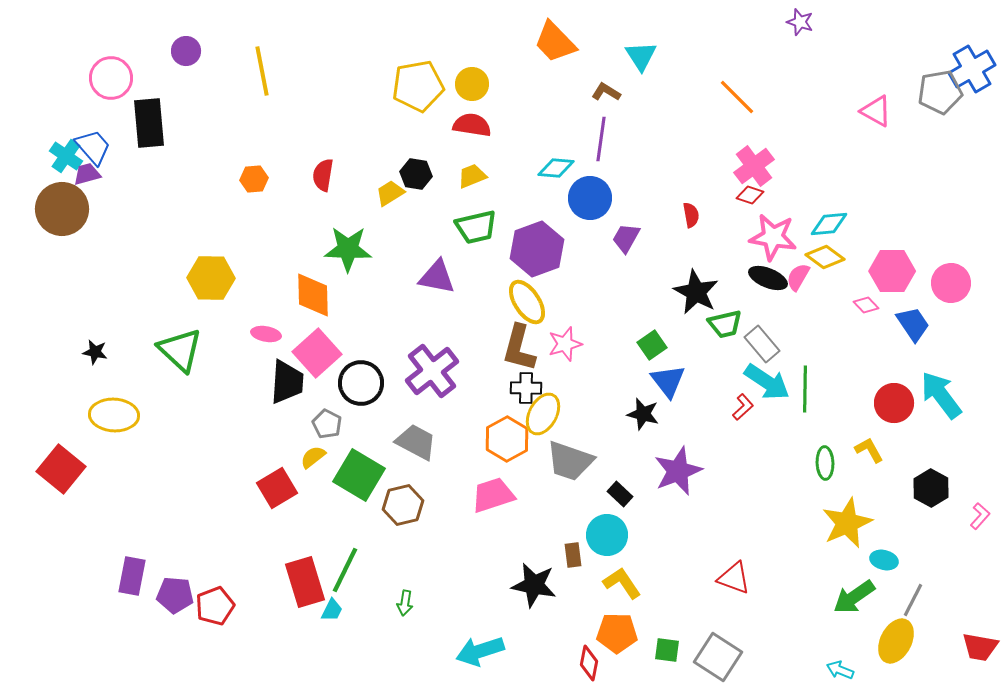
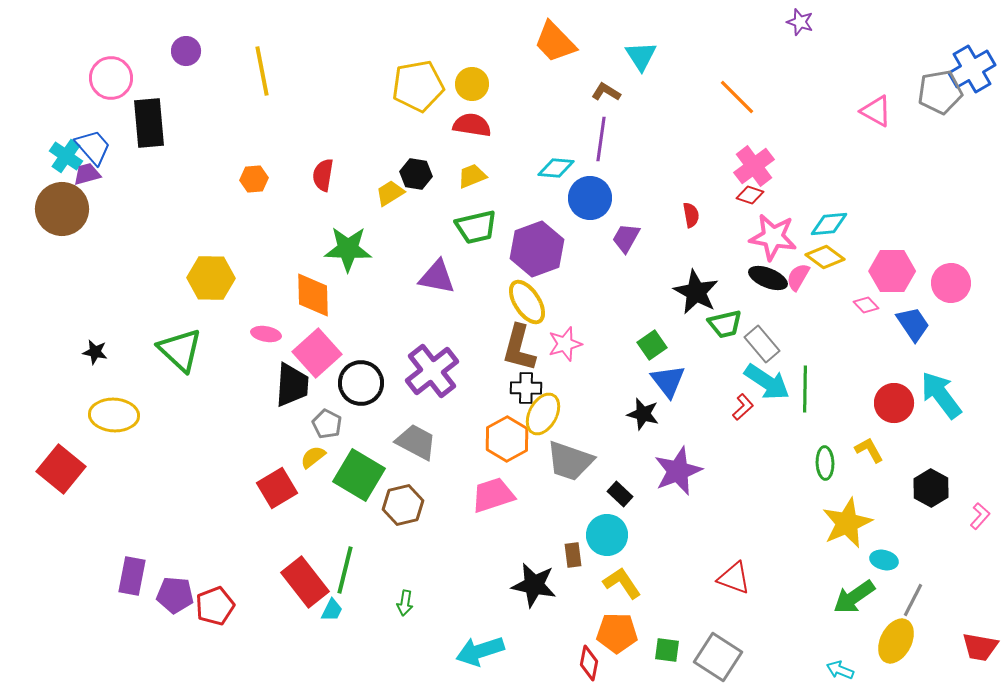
black trapezoid at (287, 382): moved 5 px right, 3 px down
green line at (345, 570): rotated 12 degrees counterclockwise
red rectangle at (305, 582): rotated 21 degrees counterclockwise
